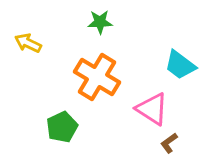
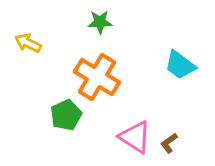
pink triangle: moved 17 px left, 28 px down
green pentagon: moved 4 px right, 12 px up
